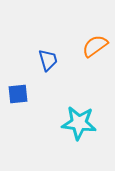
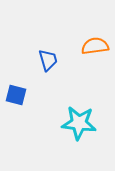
orange semicircle: rotated 28 degrees clockwise
blue square: moved 2 px left, 1 px down; rotated 20 degrees clockwise
